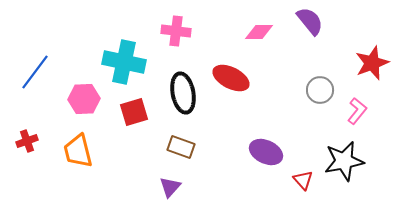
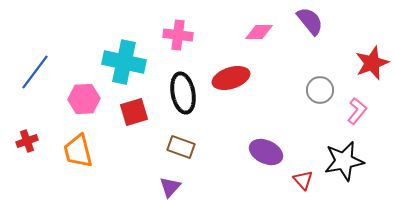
pink cross: moved 2 px right, 4 px down
red ellipse: rotated 45 degrees counterclockwise
